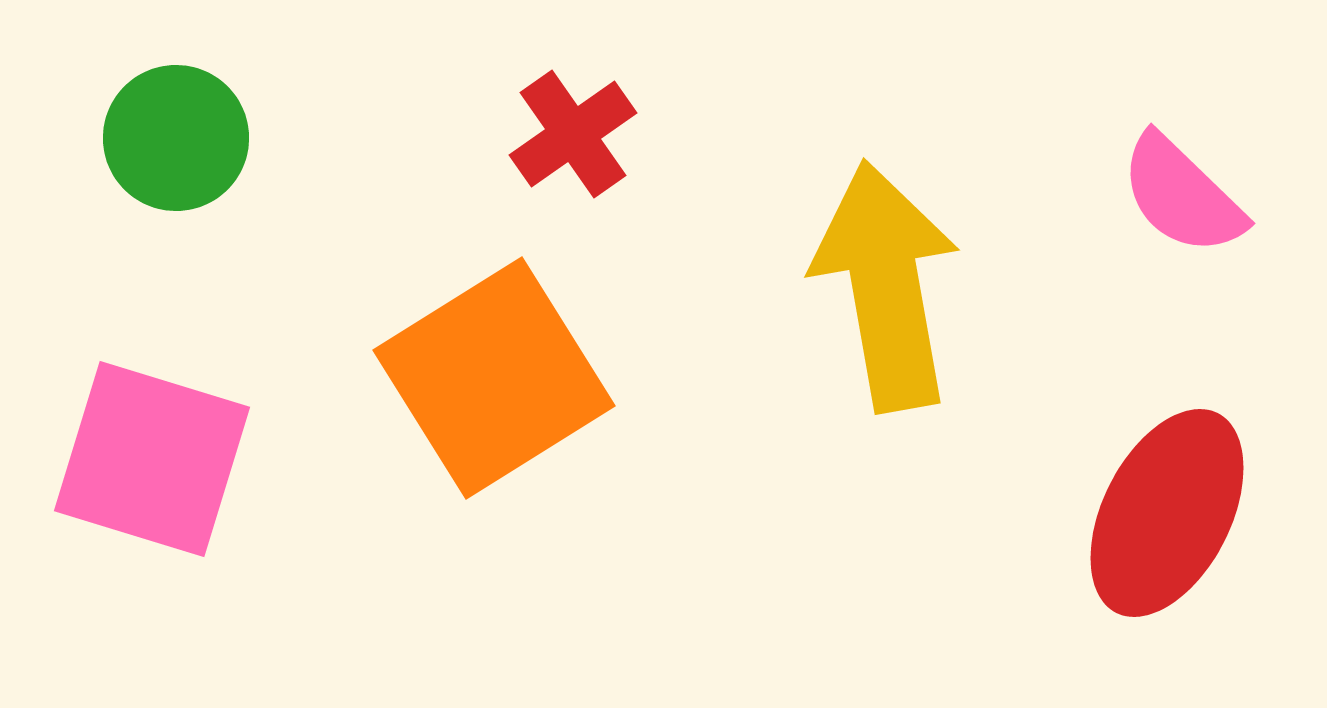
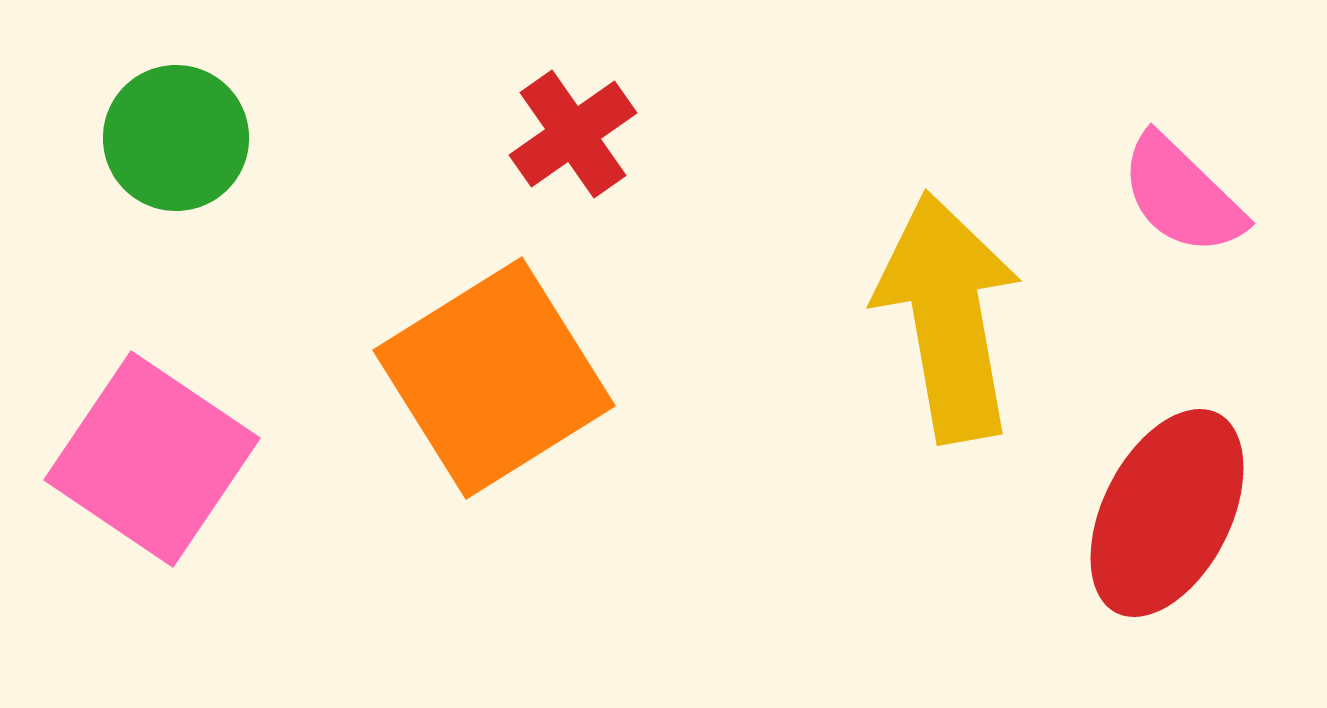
yellow arrow: moved 62 px right, 31 px down
pink square: rotated 17 degrees clockwise
